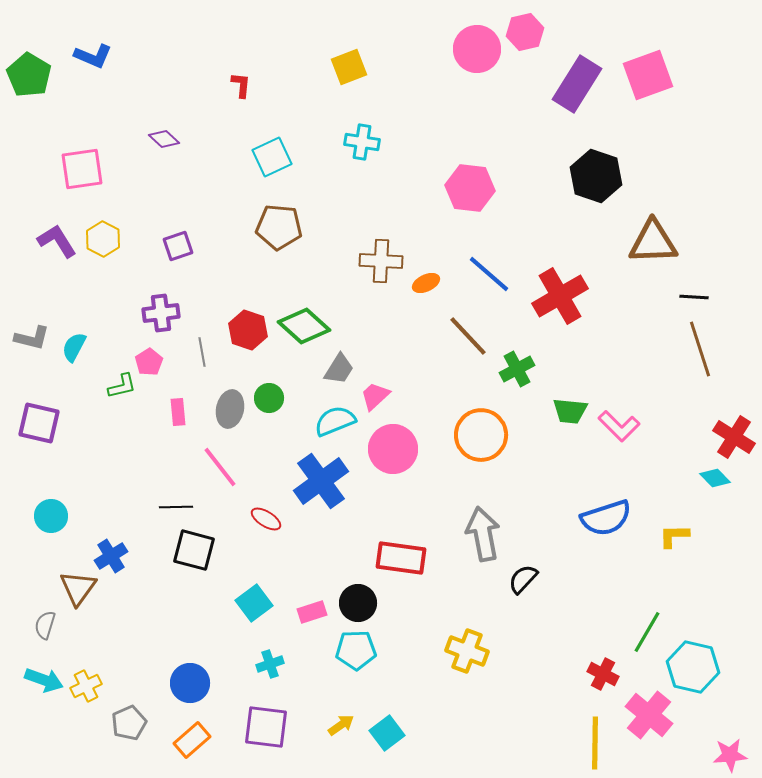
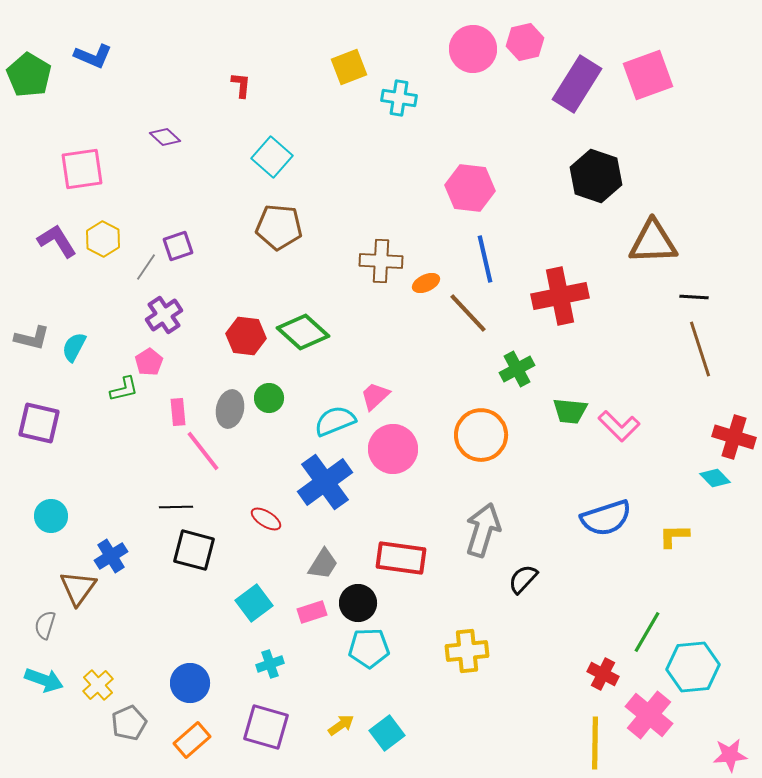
pink hexagon at (525, 32): moved 10 px down
pink circle at (477, 49): moved 4 px left
purple diamond at (164, 139): moved 1 px right, 2 px up
cyan cross at (362, 142): moved 37 px right, 44 px up
cyan square at (272, 157): rotated 24 degrees counterclockwise
blue line at (489, 274): moved 4 px left, 15 px up; rotated 36 degrees clockwise
red cross at (560, 296): rotated 18 degrees clockwise
purple cross at (161, 313): moved 3 px right, 2 px down; rotated 27 degrees counterclockwise
green diamond at (304, 326): moved 1 px left, 6 px down
red hexagon at (248, 330): moved 2 px left, 6 px down; rotated 12 degrees counterclockwise
brown line at (468, 336): moved 23 px up
gray line at (202, 352): moved 56 px left, 85 px up; rotated 44 degrees clockwise
gray trapezoid at (339, 369): moved 16 px left, 195 px down
green L-shape at (122, 386): moved 2 px right, 3 px down
red cross at (734, 437): rotated 15 degrees counterclockwise
pink line at (220, 467): moved 17 px left, 16 px up
blue cross at (321, 481): moved 4 px right, 1 px down
gray arrow at (483, 534): moved 4 px up; rotated 28 degrees clockwise
cyan pentagon at (356, 650): moved 13 px right, 2 px up
yellow cross at (467, 651): rotated 27 degrees counterclockwise
cyan hexagon at (693, 667): rotated 18 degrees counterclockwise
yellow cross at (86, 686): moved 12 px right, 1 px up; rotated 16 degrees counterclockwise
purple square at (266, 727): rotated 9 degrees clockwise
